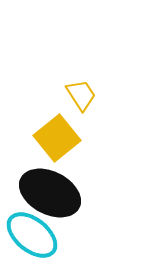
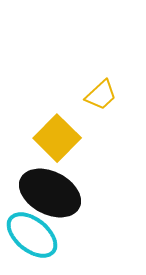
yellow trapezoid: moved 20 px right; rotated 80 degrees clockwise
yellow square: rotated 6 degrees counterclockwise
